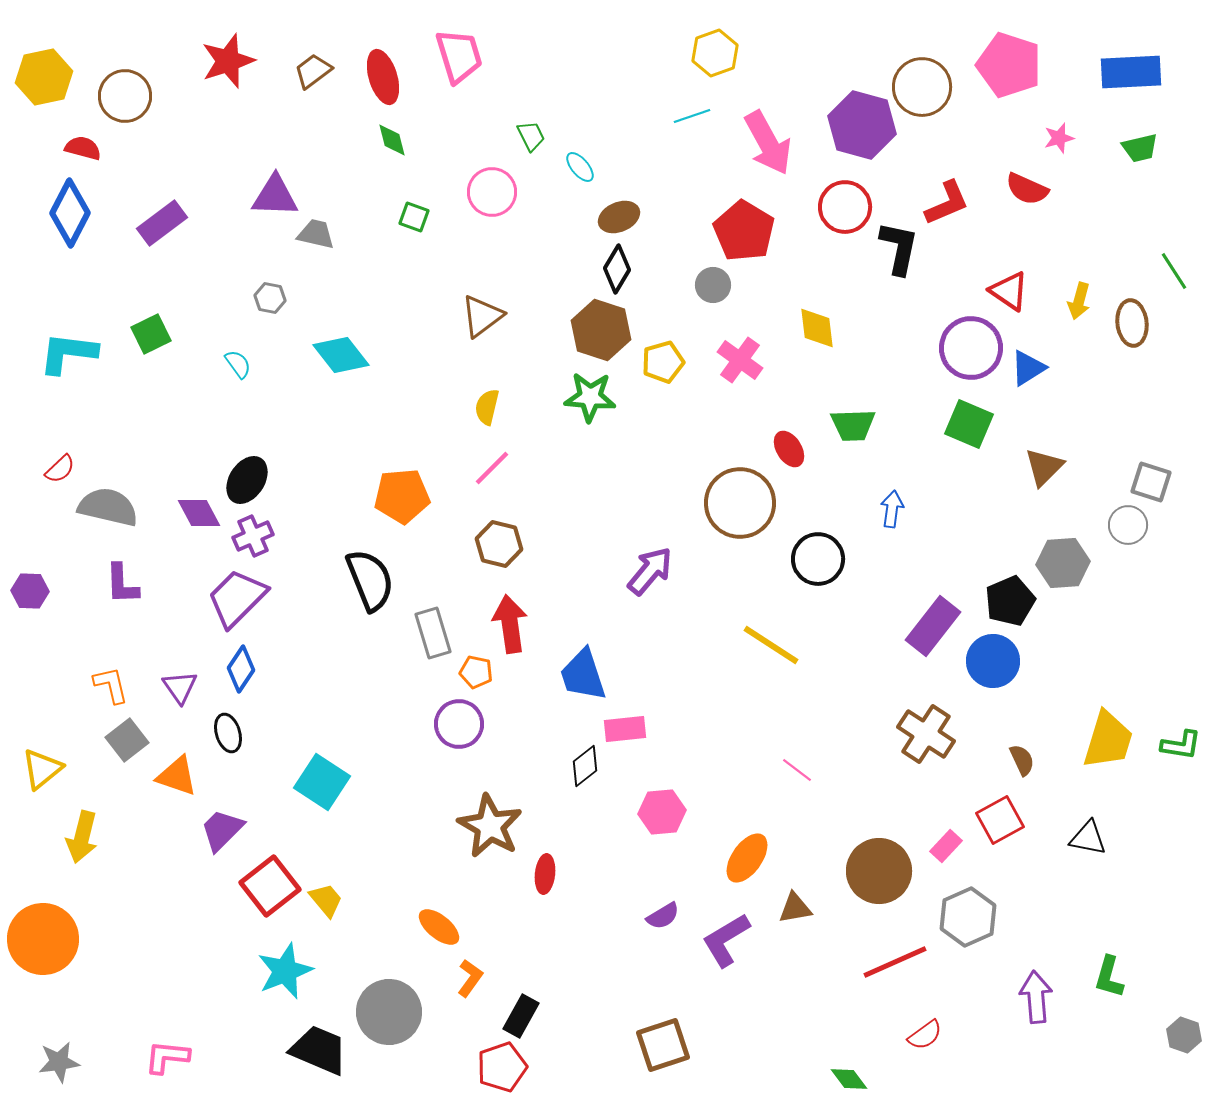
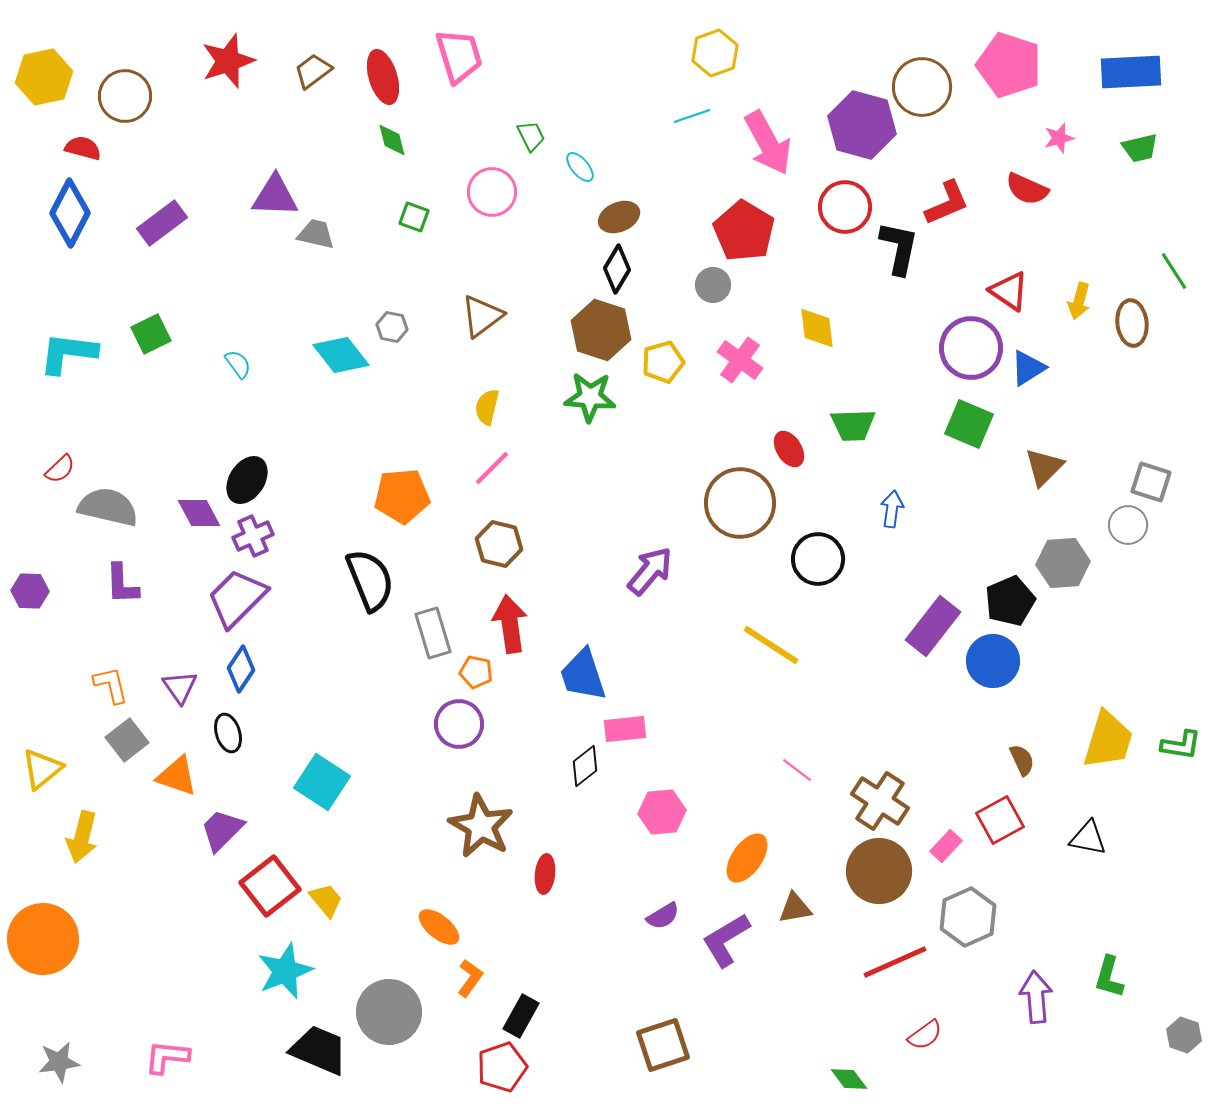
gray hexagon at (270, 298): moved 122 px right, 29 px down
brown cross at (926, 734): moved 46 px left, 67 px down
brown star at (490, 826): moved 9 px left
